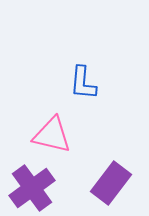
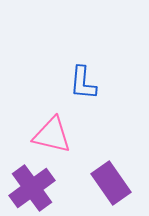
purple rectangle: rotated 72 degrees counterclockwise
